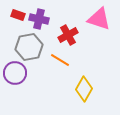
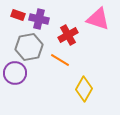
pink triangle: moved 1 px left
